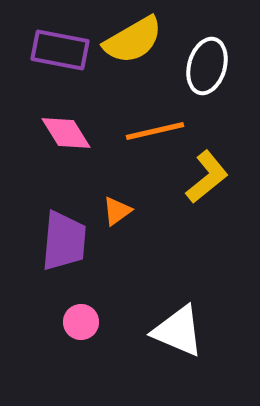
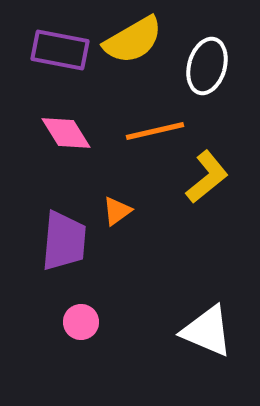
white triangle: moved 29 px right
